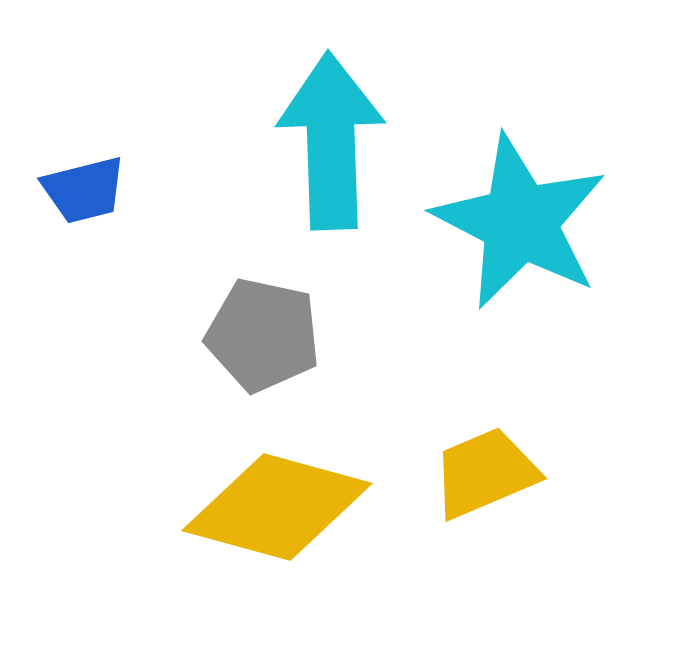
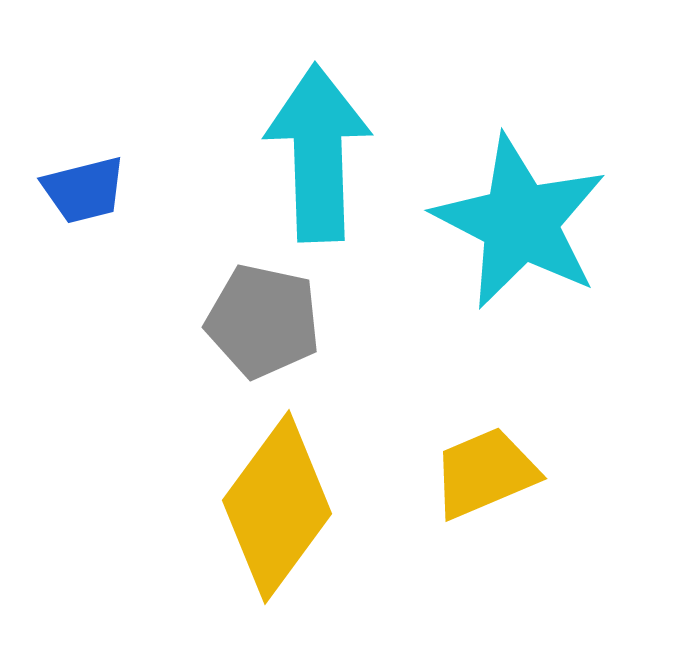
cyan arrow: moved 13 px left, 12 px down
gray pentagon: moved 14 px up
yellow diamond: rotated 69 degrees counterclockwise
